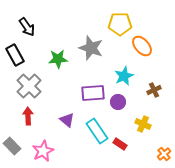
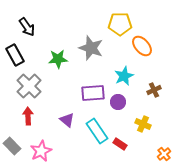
pink star: moved 2 px left
